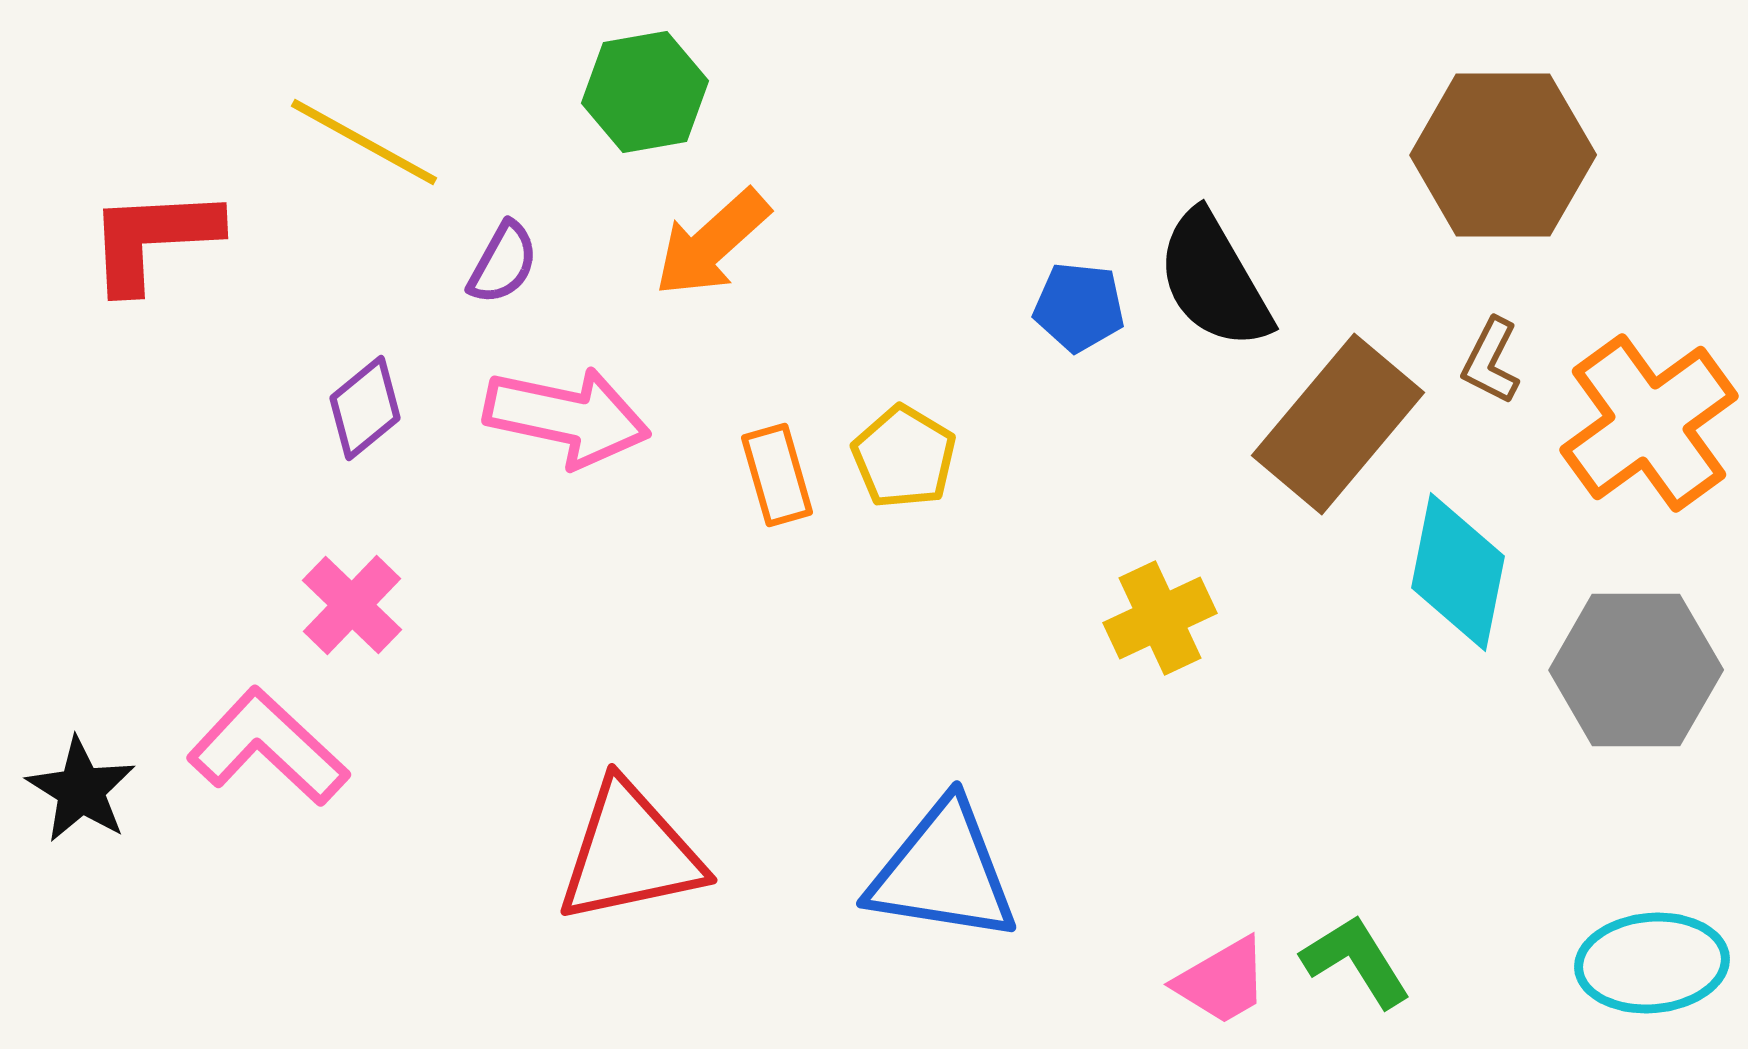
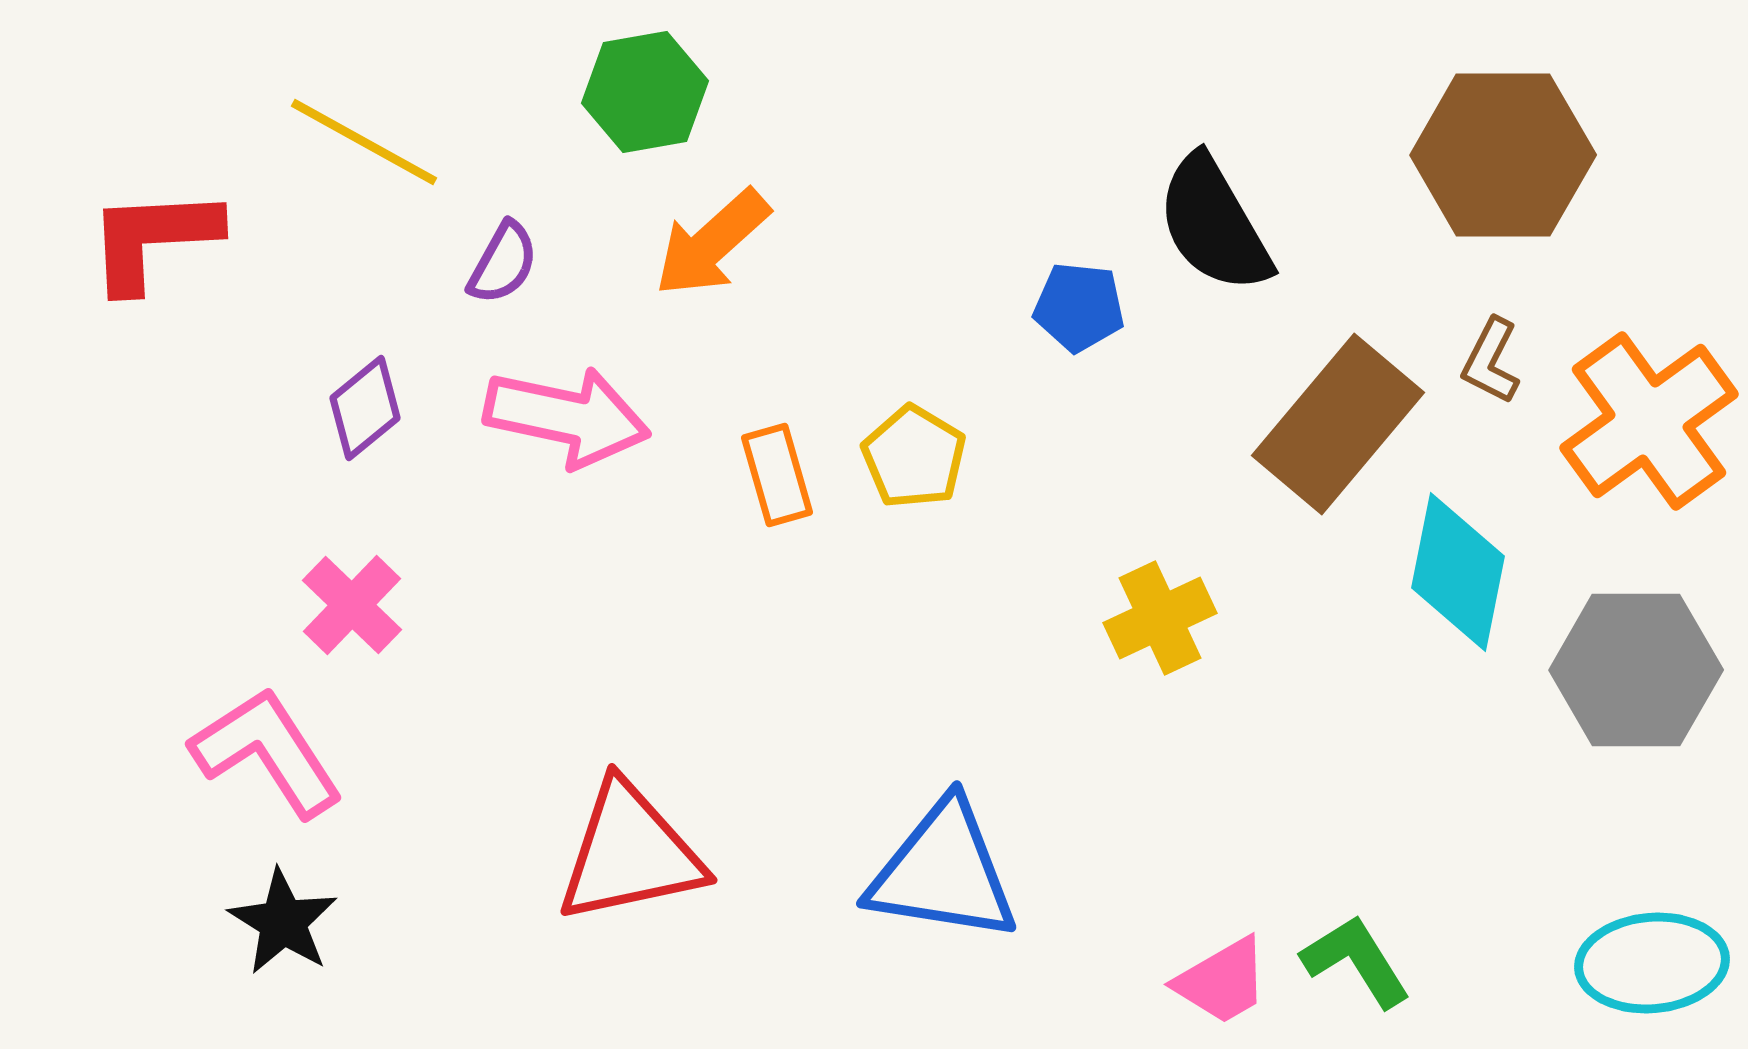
black semicircle: moved 56 px up
orange cross: moved 2 px up
yellow pentagon: moved 10 px right
pink L-shape: moved 1 px left, 5 px down; rotated 14 degrees clockwise
black star: moved 202 px right, 132 px down
